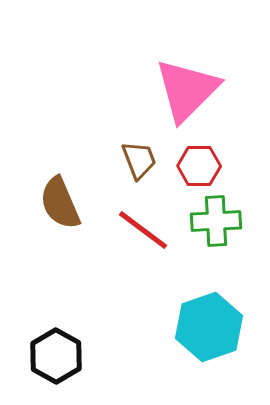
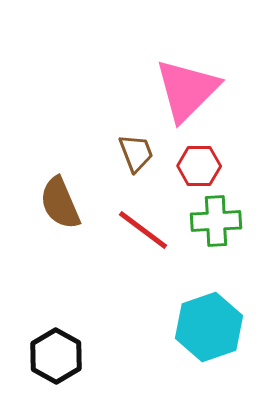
brown trapezoid: moved 3 px left, 7 px up
